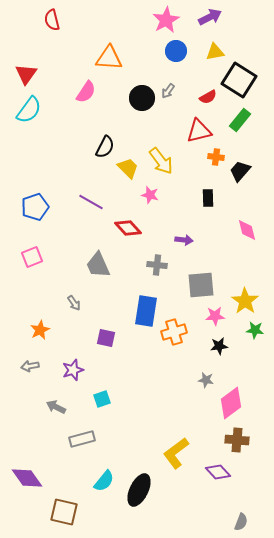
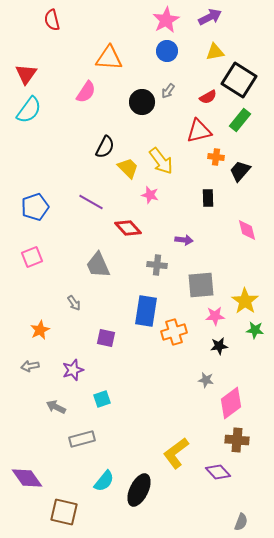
blue circle at (176, 51): moved 9 px left
black circle at (142, 98): moved 4 px down
